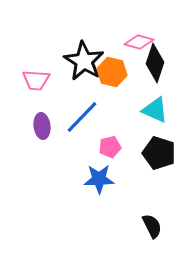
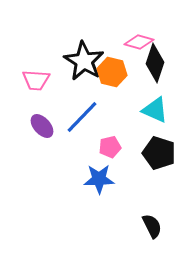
purple ellipse: rotated 35 degrees counterclockwise
